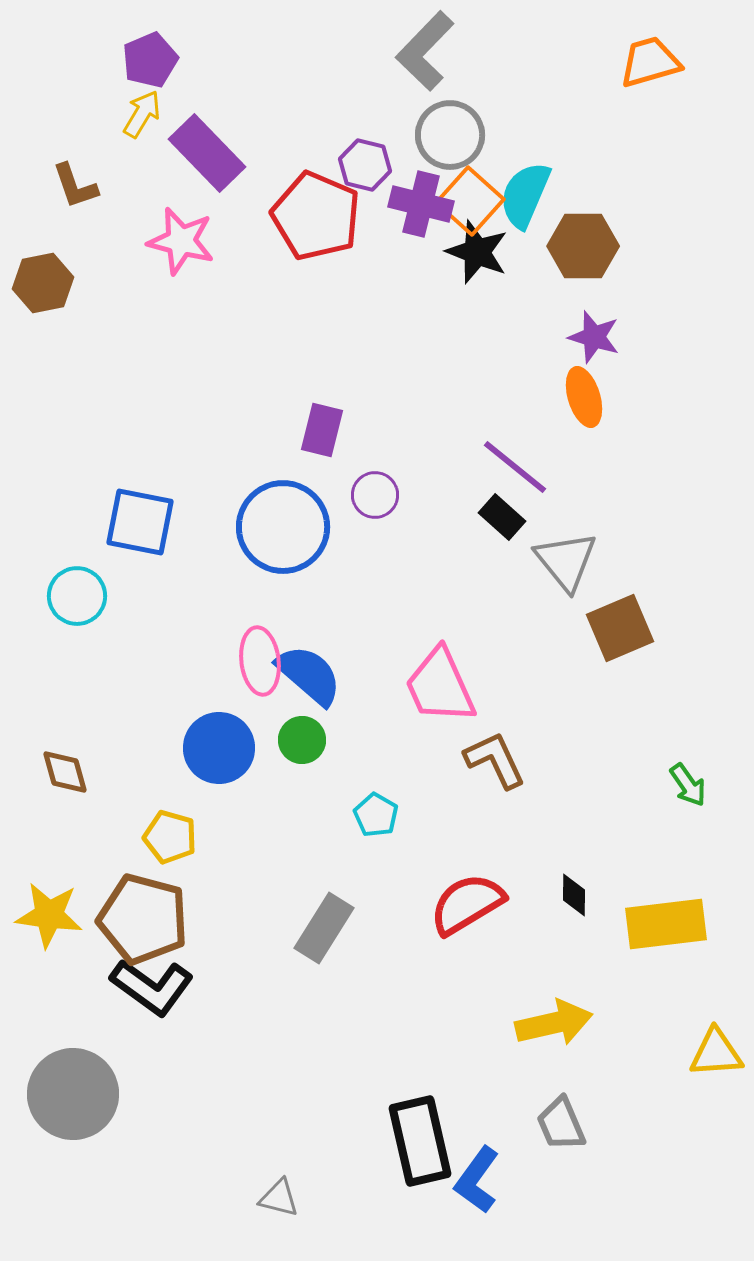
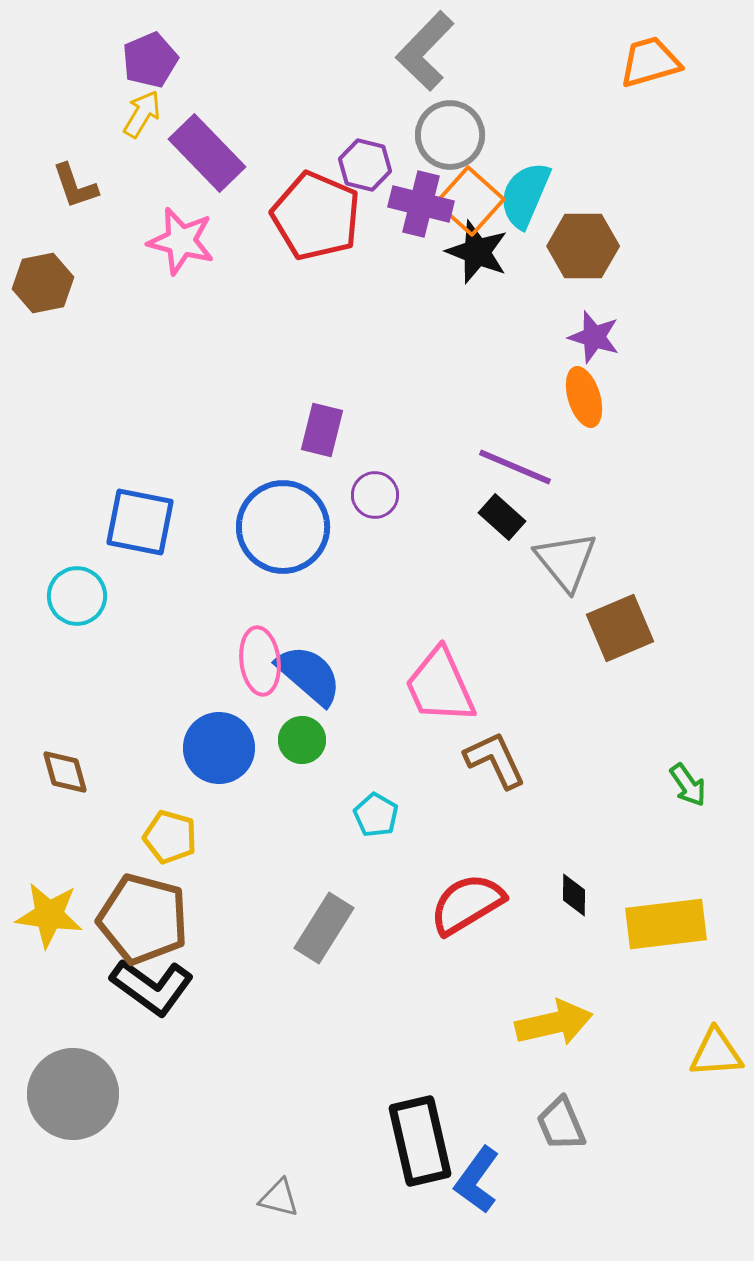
purple line at (515, 467): rotated 16 degrees counterclockwise
